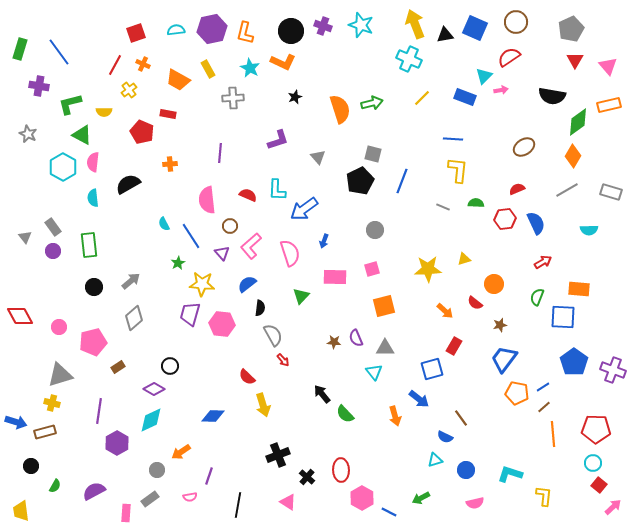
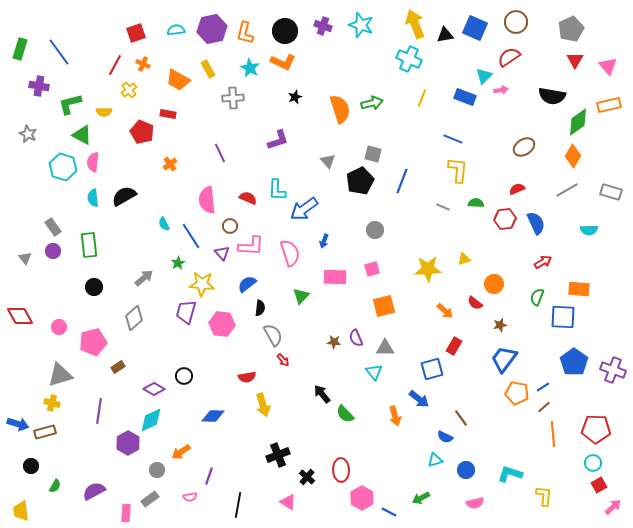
black circle at (291, 31): moved 6 px left
yellow line at (422, 98): rotated 24 degrees counterclockwise
blue line at (453, 139): rotated 18 degrees clockwise
purple line at (220, 153): rotated 30 degrees counterclockwise
gray triangle at (318, 157): moved 10 px right, 4 px down
orange cross at (170, 164): rotated 32 degrees counterclockwise
cyan hexagon at (63, 167): rotated 12 degrees counterclockwise
black semicircle at (128, 184): moved 4 px left, 12 px down
red semicircle at (248, 195): moved 3 px down
gray triangle at (25, 237): moved 21 px down
pink L-shape at (251, 246): rotated 136 degrees counterclockwise
gray arrow at (131, 281): moved 13 px right, 3 px up
purple trapezoid at (190, 314): moved 4 px left, 2 px up
black circle at (170, 366): moved 14 px right, 10 px down
red semicircle at (247, 377): rotated 54 degrees counterclockwise
blue arrow at (16, 422): moved 2 px right, 2 px down
purple hexagon at (117, 443): moved 11 px right
red square at (599, 485): rotated 21 degrees clockwise
